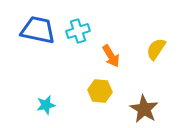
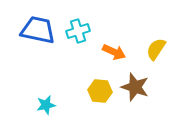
orange arrow: moved 3 px right, 4 px up; rotated 35 degrees counterclockwise
brown star: moved 9 px left, 22 px up; rotated 12 degrees counterclockwise
